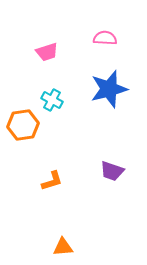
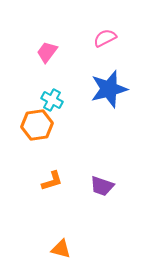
pink semicircle: rotated 30 degrees counterclockwise
pink trapezoid: rotated 145 degrees clockwise
orange hexagon: moved 14 px right
purple trapezoid: moved 10 px left, 15 px down
orange triangle: moved 2 px left, 2 px down; rotated 20 degrees clockwise
